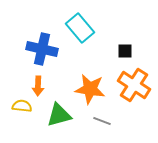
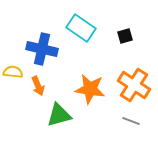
cyan rectangle: moved 1 px right; rotated 16 degrees counterclockwise
black square: moved 15 px up; rotated 14 degrees counterclockwise
orange arrow: rotated 24 degrees counterclockwise
yellow semicircle: moved 9 px left, 34 px up
gray line: moved 29 px right
